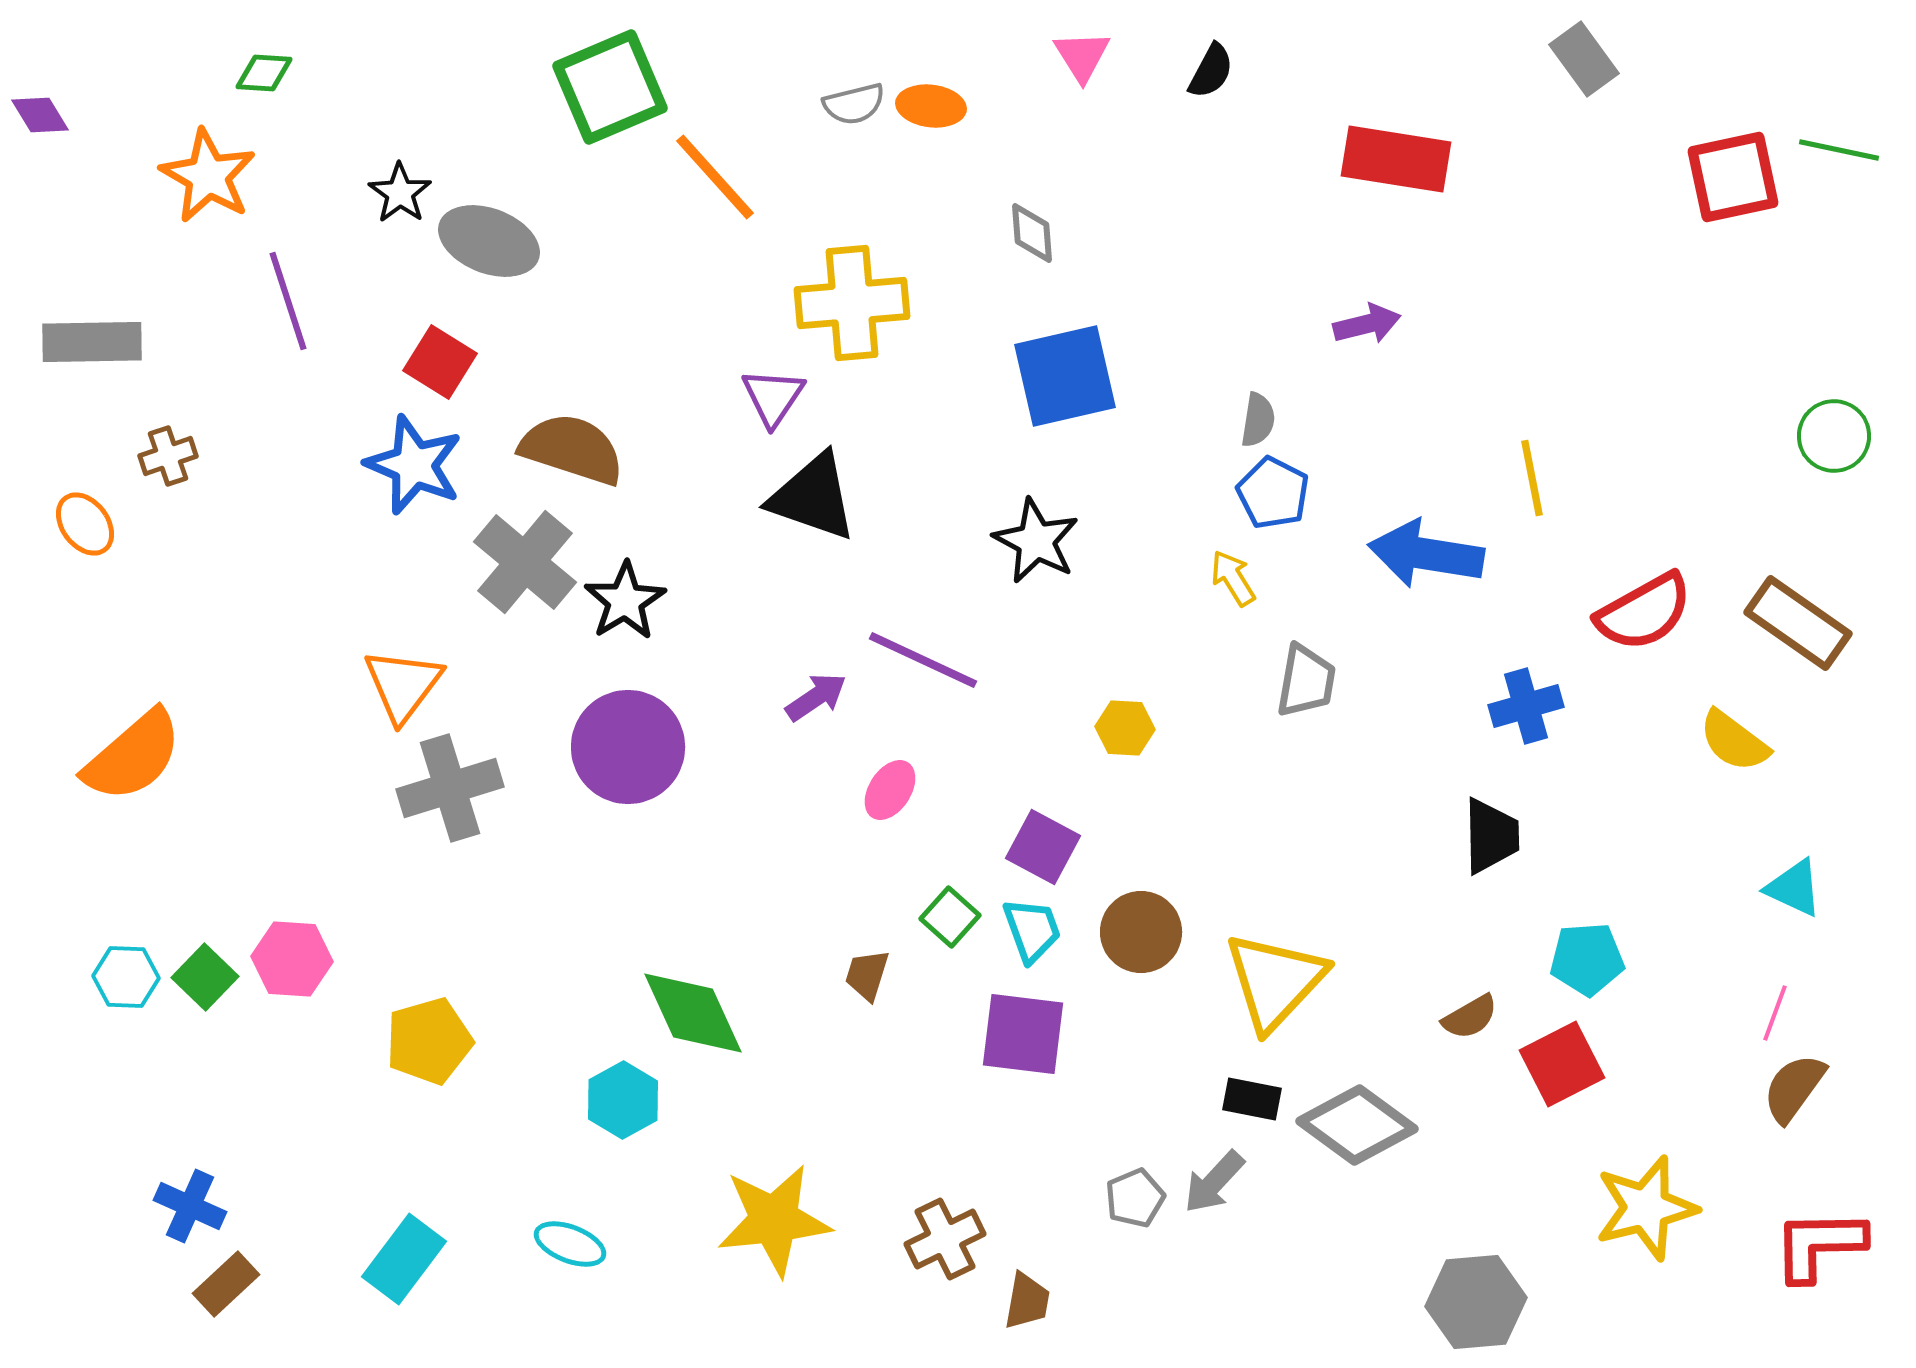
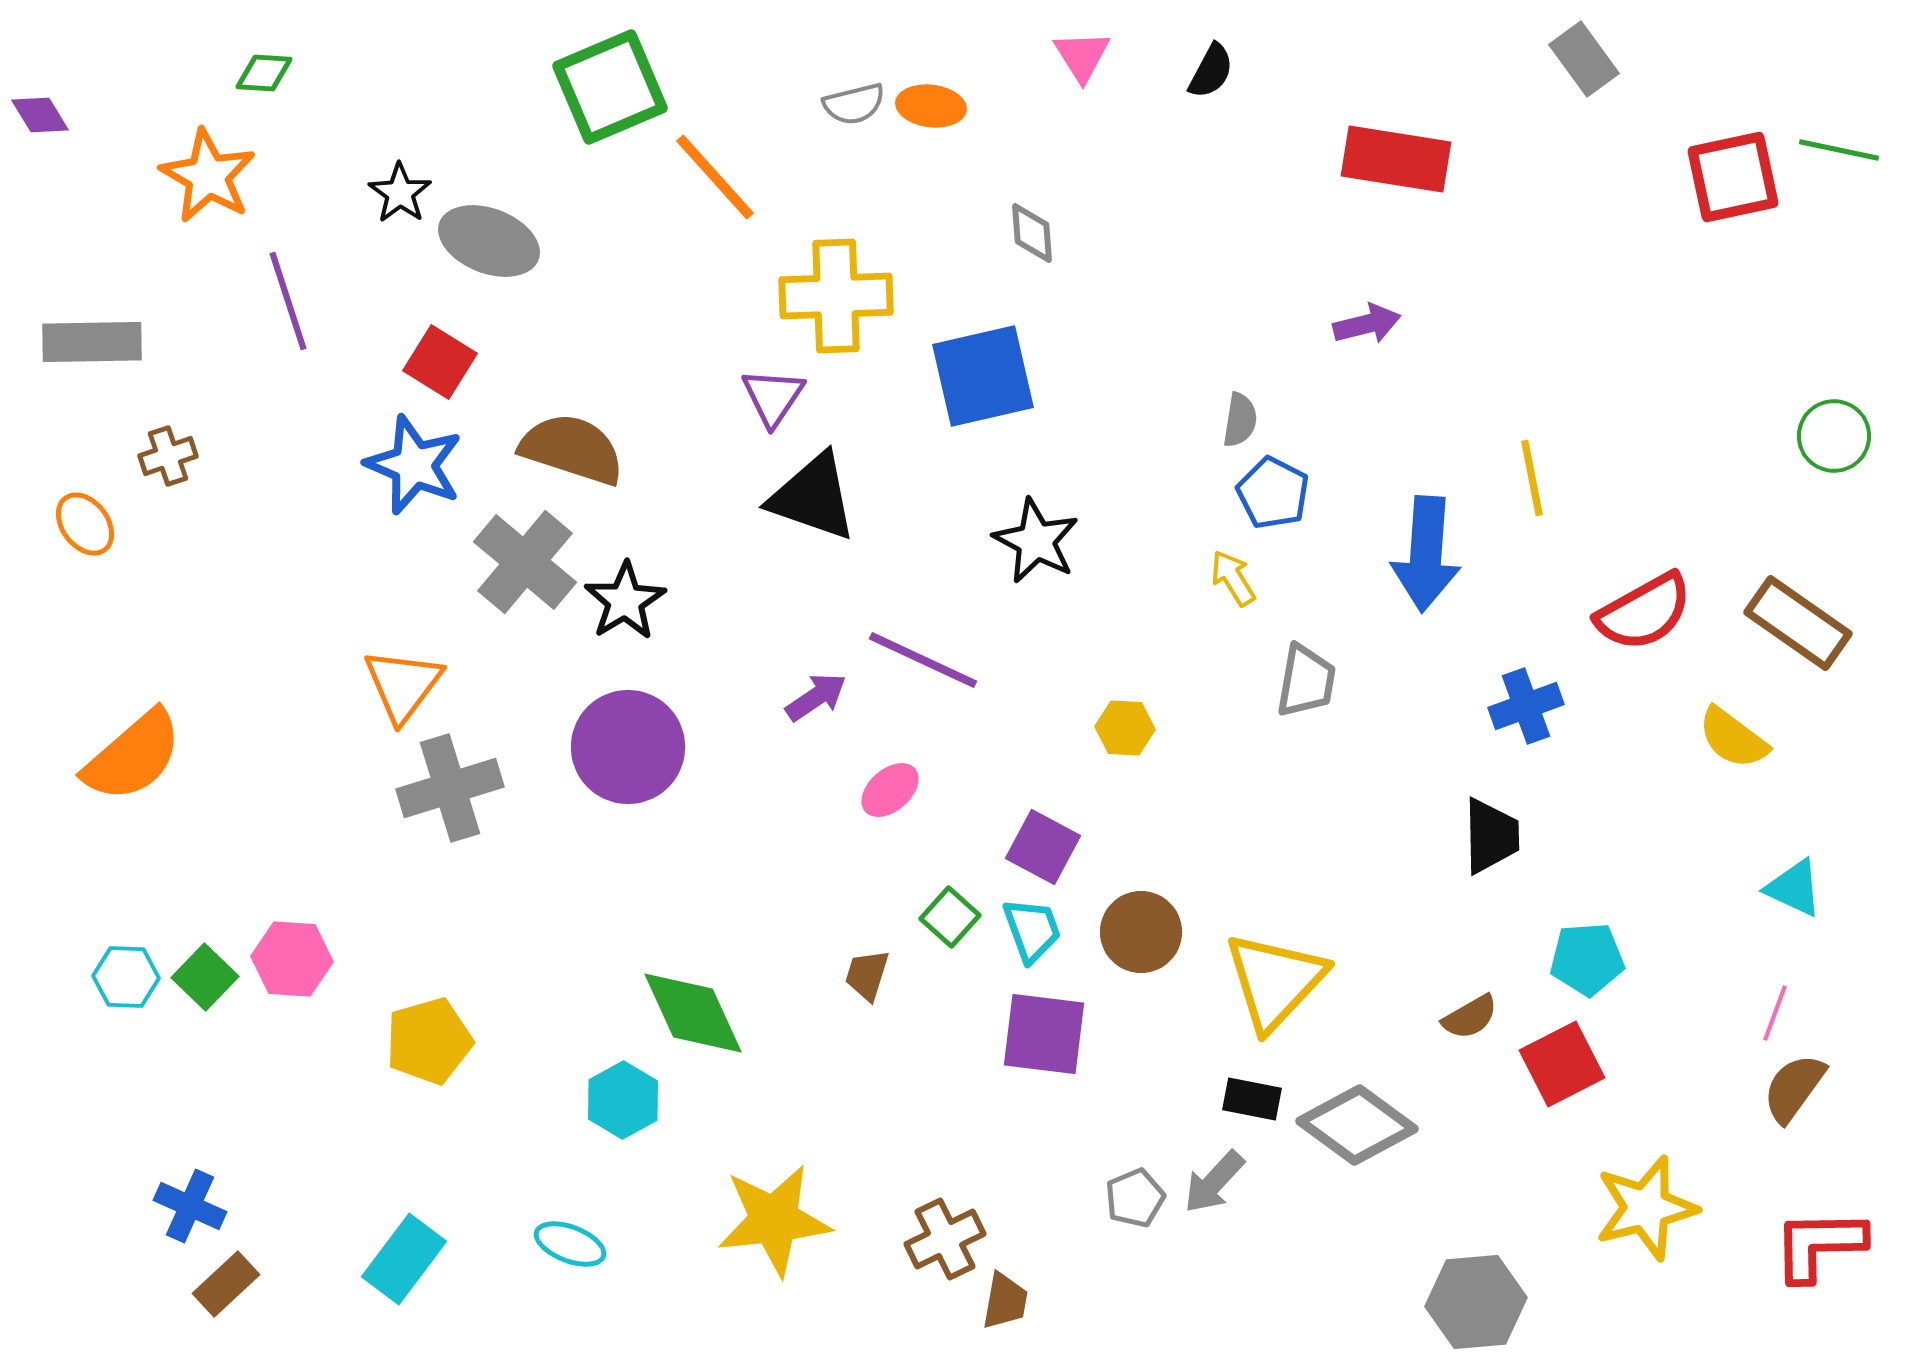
yellow cross at (852, 303): moved 16 px left, 7 px up; rotated 3 degrees clockwise
blue square at (1065, 376): moved 82 px left
gray semicircle at (1258, 420): moved 18 px left
blue arrow at (1426, 554): rotated 95 degrees counterclockwise
blue cross at (1526, 706): rotated 4 degrees counterclockwise
yellow semicircle at (1734, 741): moved 1 px left, 3 px up
pink ellipse at (890, 790): rotated 16 degrees clockwise
purple square at (1023, 1034): moved 21 px right
brown trapezoid at (1027, 1301): moved 22 px left
